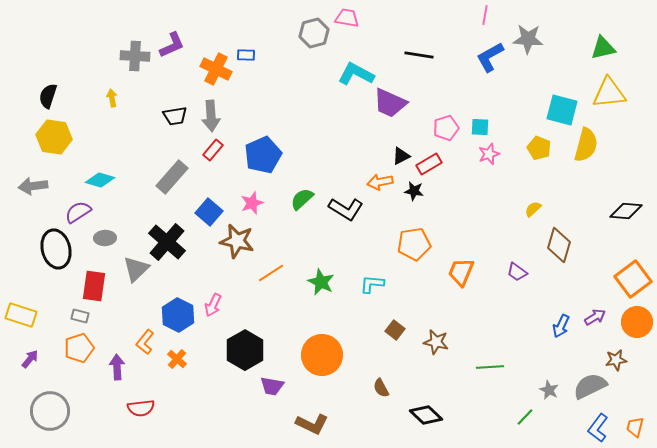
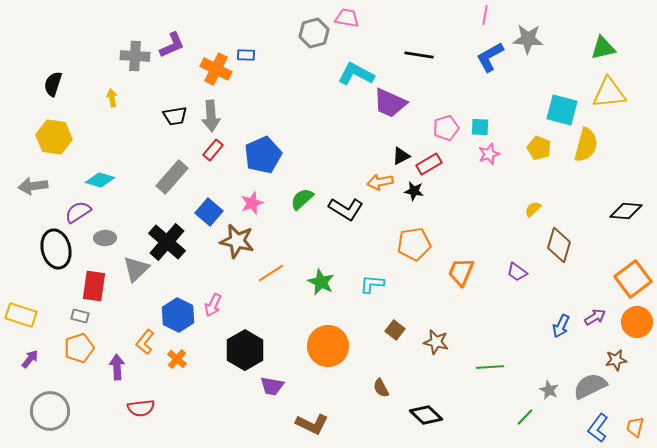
black semicircle at (48, 96): moved 5 px right, 12 px up
orange circle at (322, 355): moved 6 px right, 9 px up
